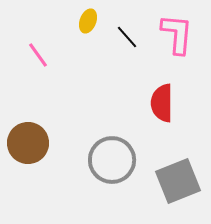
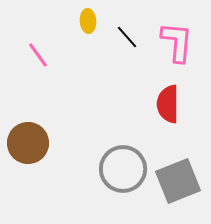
yellow ellipse: rotated 25 degrees counterclockwise
pink L-shape: moved 8 px down
red semicircle: moved 6 px right, 1 px down
gray circle: moved 11 px right, 9 px down
